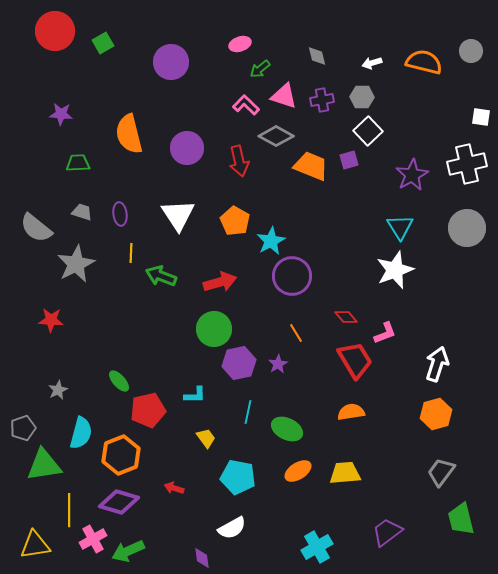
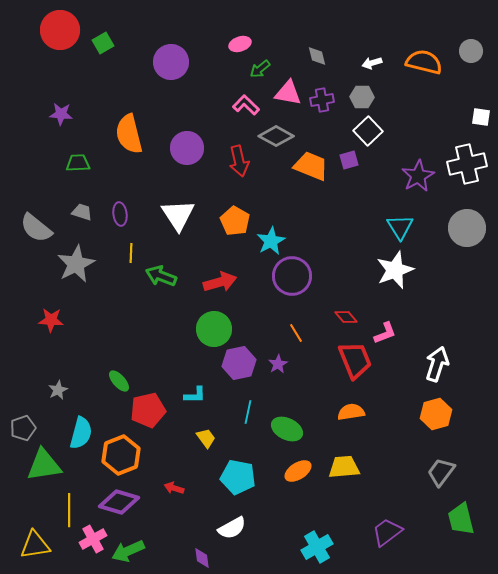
red circle at (55, 31): moved 5 px right, 1 px up
pink triangle at (284, 96): moved 4 px right, 3 px up; rotated 8 degrees counterclockwise
purple star at (412, 175): moved 6 px right, 1 px down
red trapezoid at (355, 360): rotated 9 degrees clockwise
yellow trapezoid at (345, 473): moved 1 px left, 6 px up
